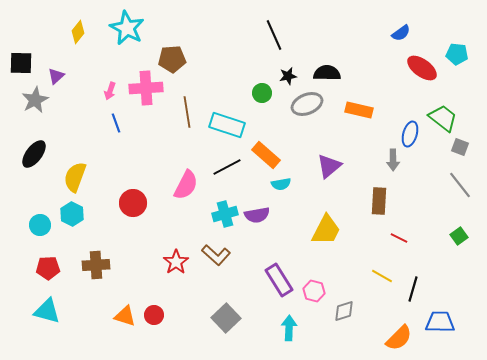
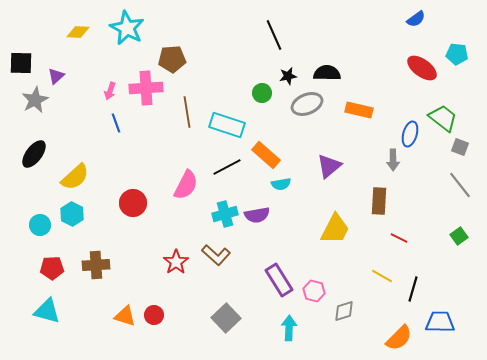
yellow diamond at (78, 32): rotated 55 degrees clockwise
blue semicircle at (401, 33): moved 15 px right, 14 px up
yellow semicircle at (75, 177): rotated 152 degrees counterclockwise
yellow trapezoid at (326, 230): moved 9 px right, 1 px up
red pentagon at (48, 268): moved 4 px right
